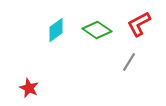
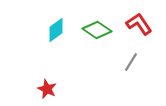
red L-shape: rotated 84 degrees clockwise
gray line: moved 2 px right
red star: moved 18 px right, 1 px down
